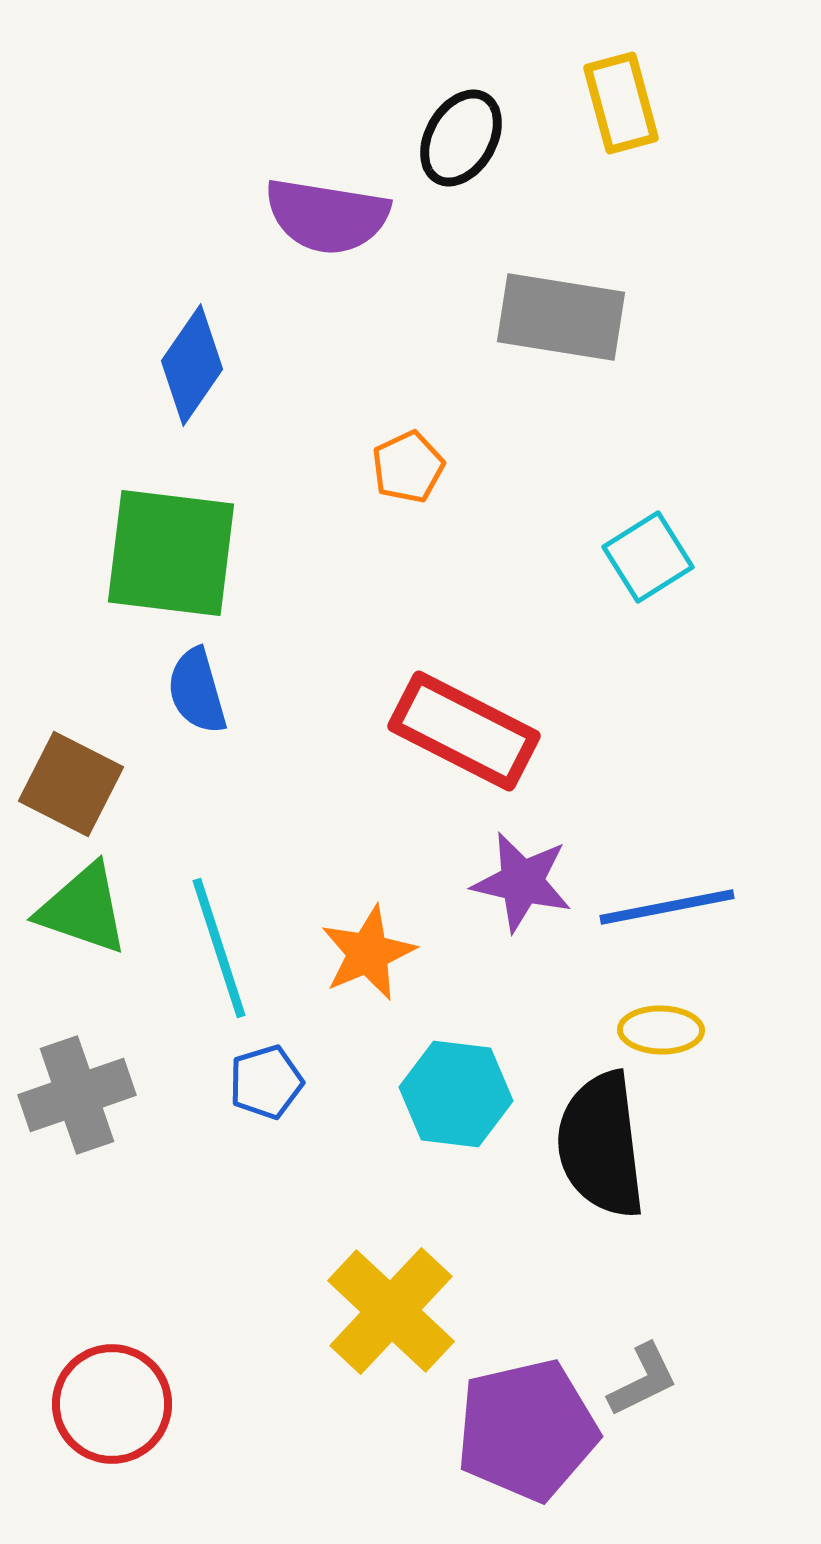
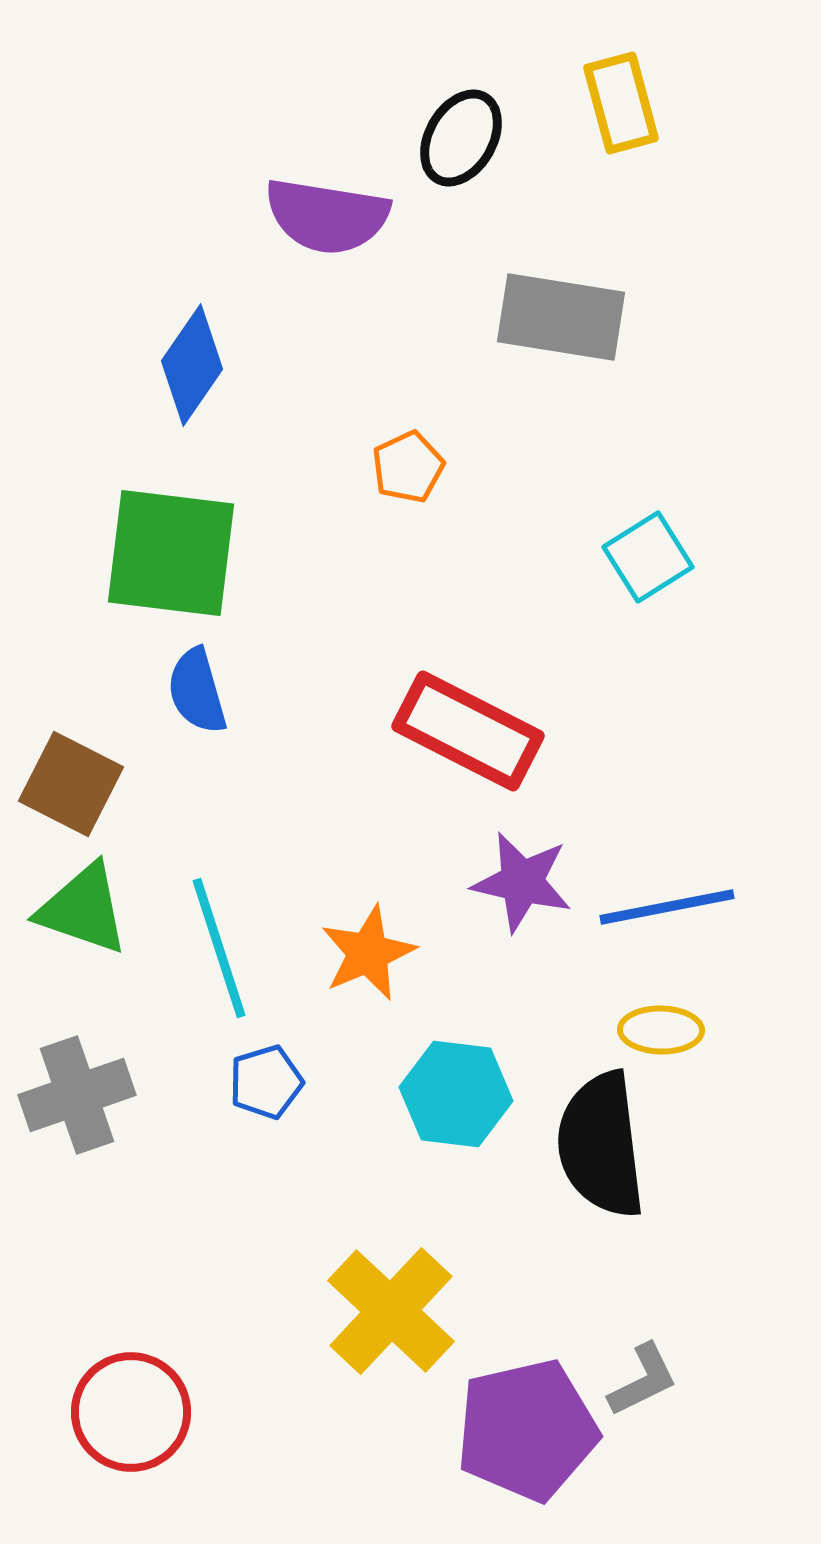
red rectangle: moved 4 px right
red circle: moved 19 px right, 8 px down
